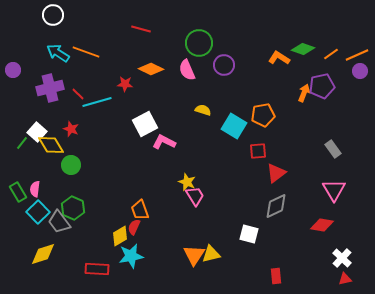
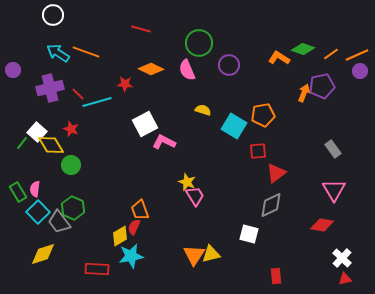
purple circle at (224, 65): moved 5 px right
gray diamond at (276, 206): moved 5 px left, 1 px up
